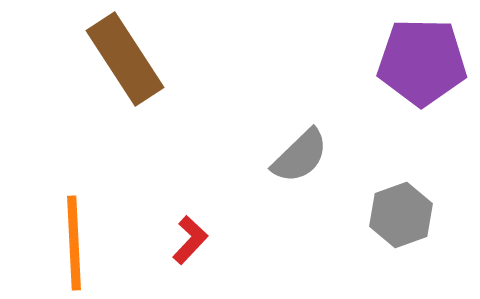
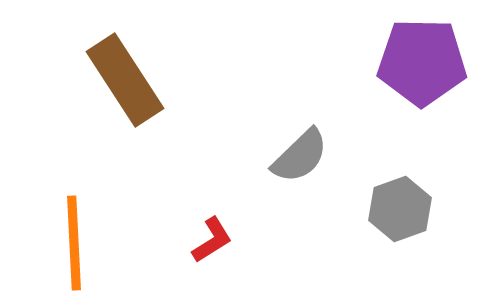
brown rectangle: moved 21 px down
gray hexagon: moved 1 px left, 6 px up
red L-shape: moved 22 px right; rotated 15 degrees clockwise
